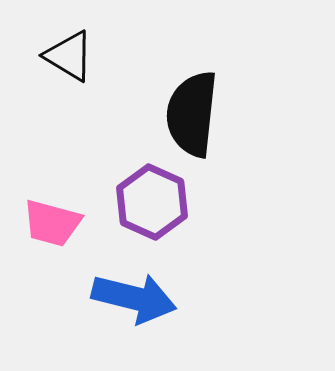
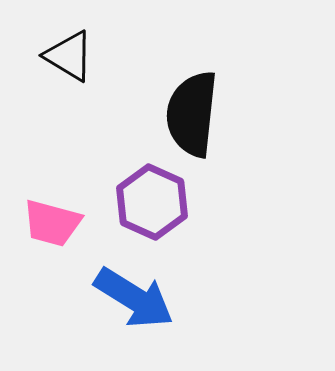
blue arrow: rotated 18 degrees clockwise
